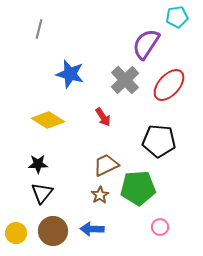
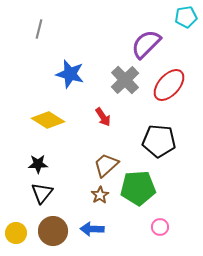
cyan pentagon: moved 9 px right
purple semicircle: rotated 12 degrees clockwise
brown trapezoid: rotated 16 degrees counterclockwise
